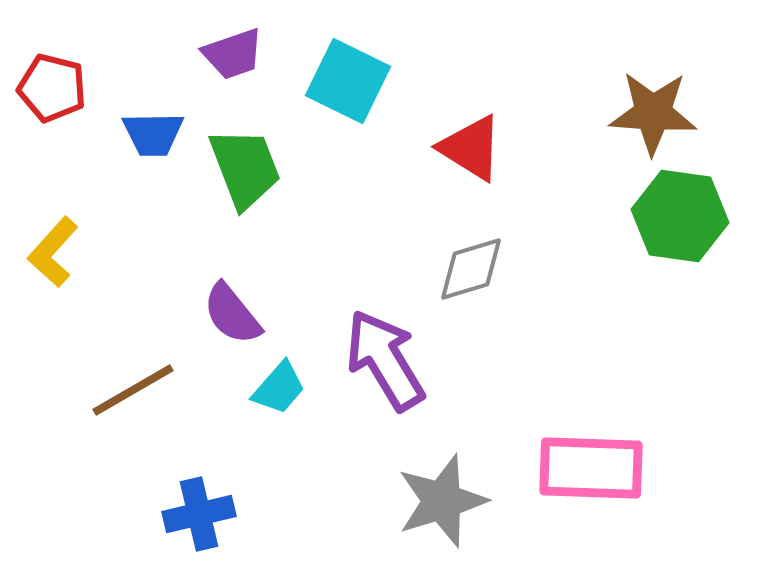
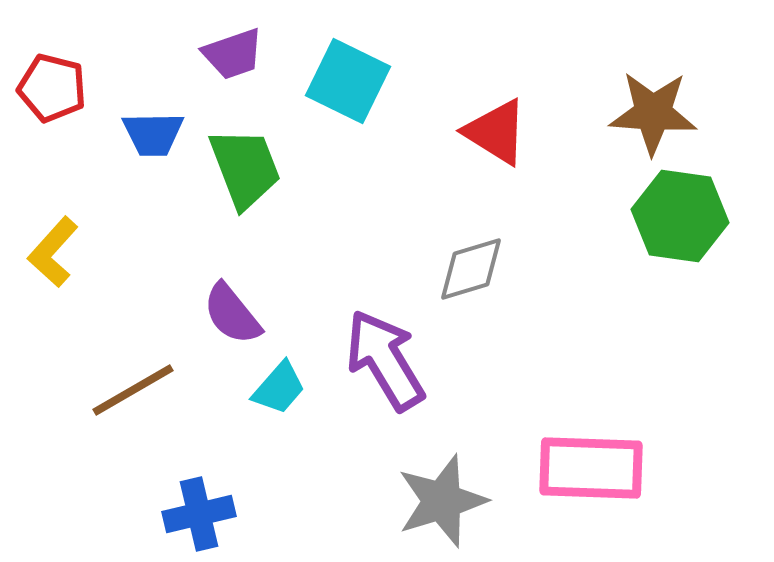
red triangle: moved 25 px right, 16 px up
